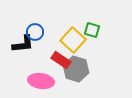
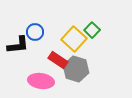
green square: rotated 28 degrees clockwise
yellow square: moved 1 px right, 1 px up
black L-shape: moved 5 px left, 1 px down
red rectangle: moved 3 px left
